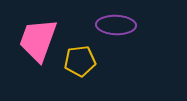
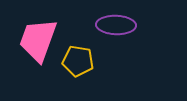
yellow pentagon: moved 2 px left; rotated 16 degrees clockwise
